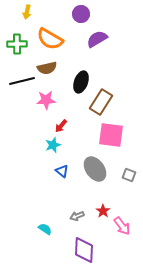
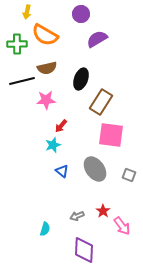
orange semicircle: moved 5 px left, 4 px up
black ellipse: moved 3 px up
cyan semicircle: rotated 72 degrees clockwise
